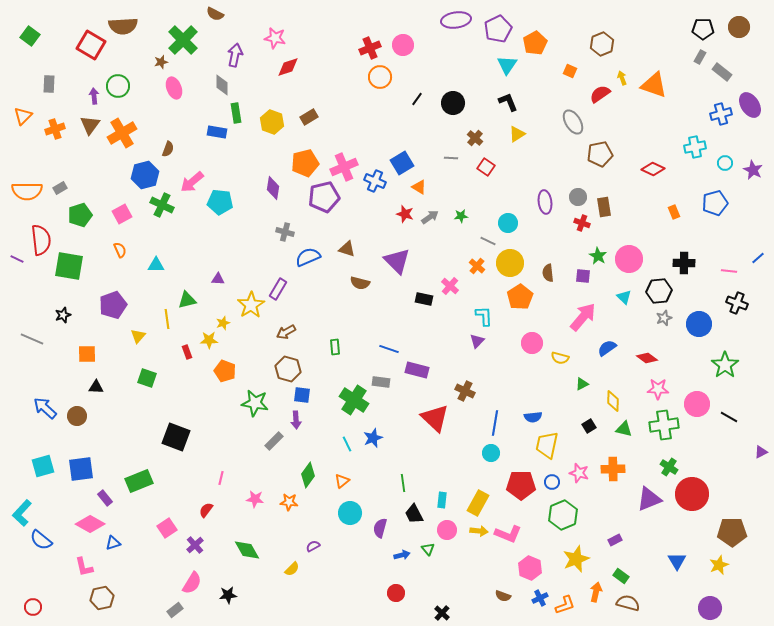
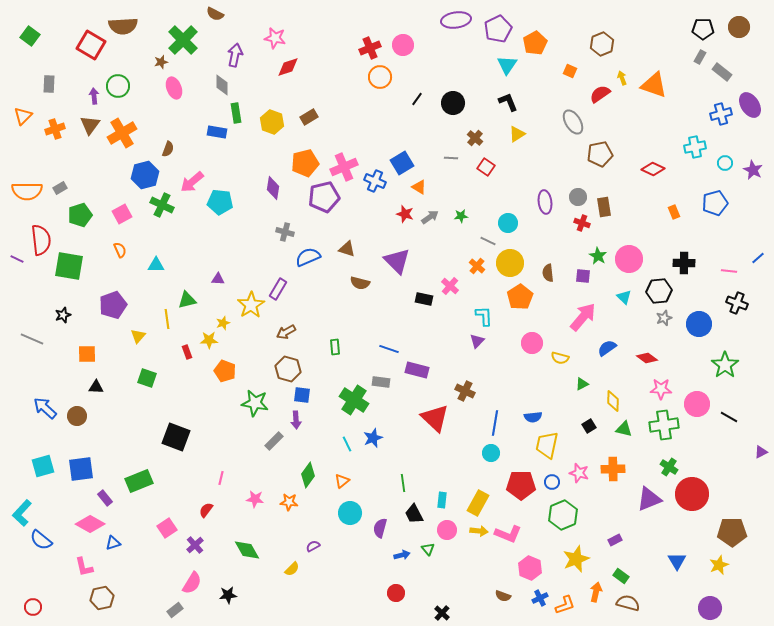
pink star at (658, 389): moved 3 px right
